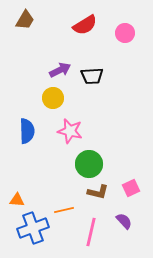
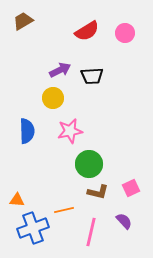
brown trapezoid: moved 2 px left, 1 px down; rotated 150 degrees counterclockwise
red semicircle: moved 2 px right, 6 px down
pink star: rotated 25 degrees counterclockwise
